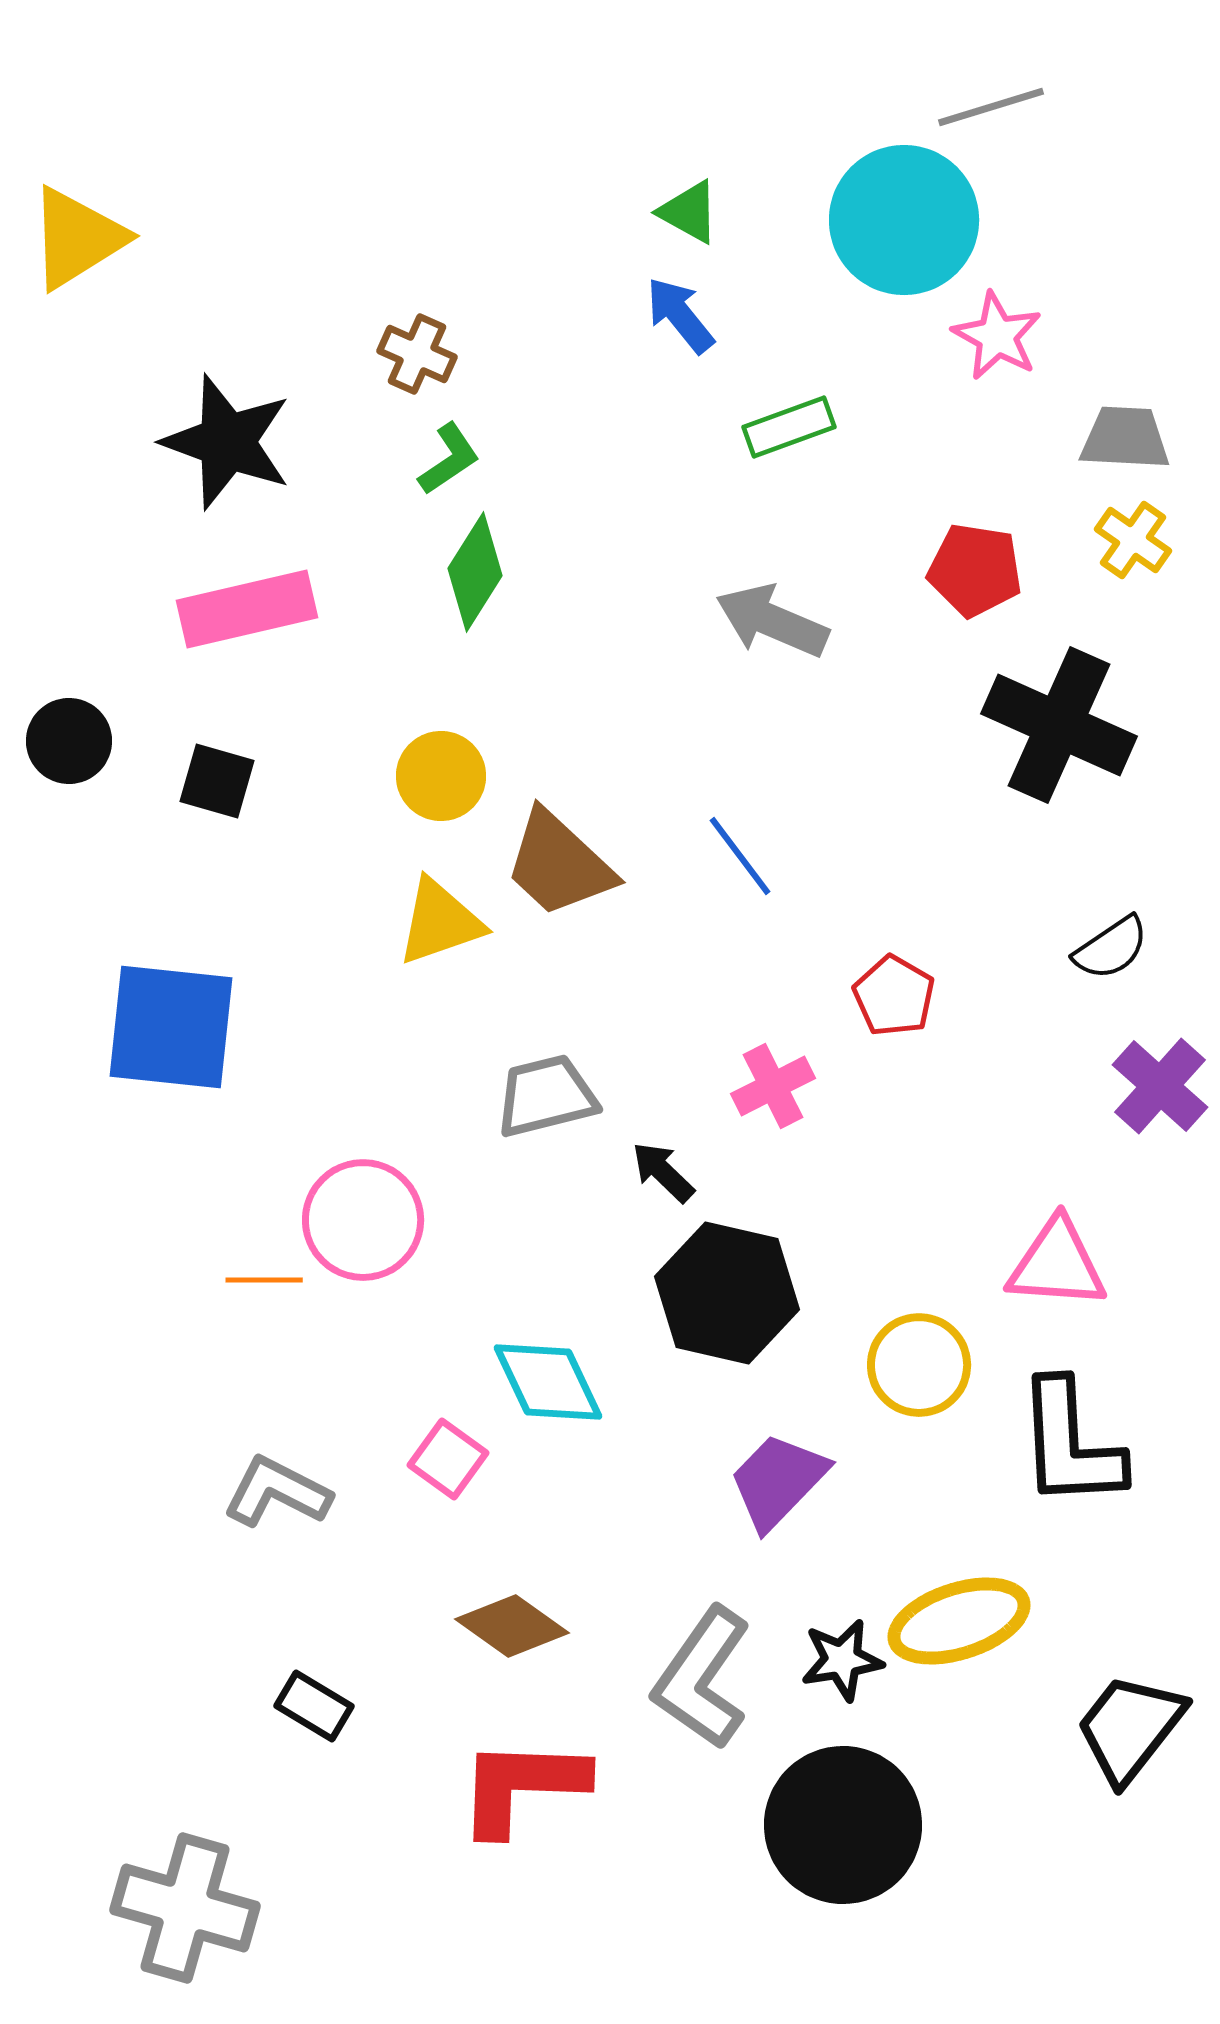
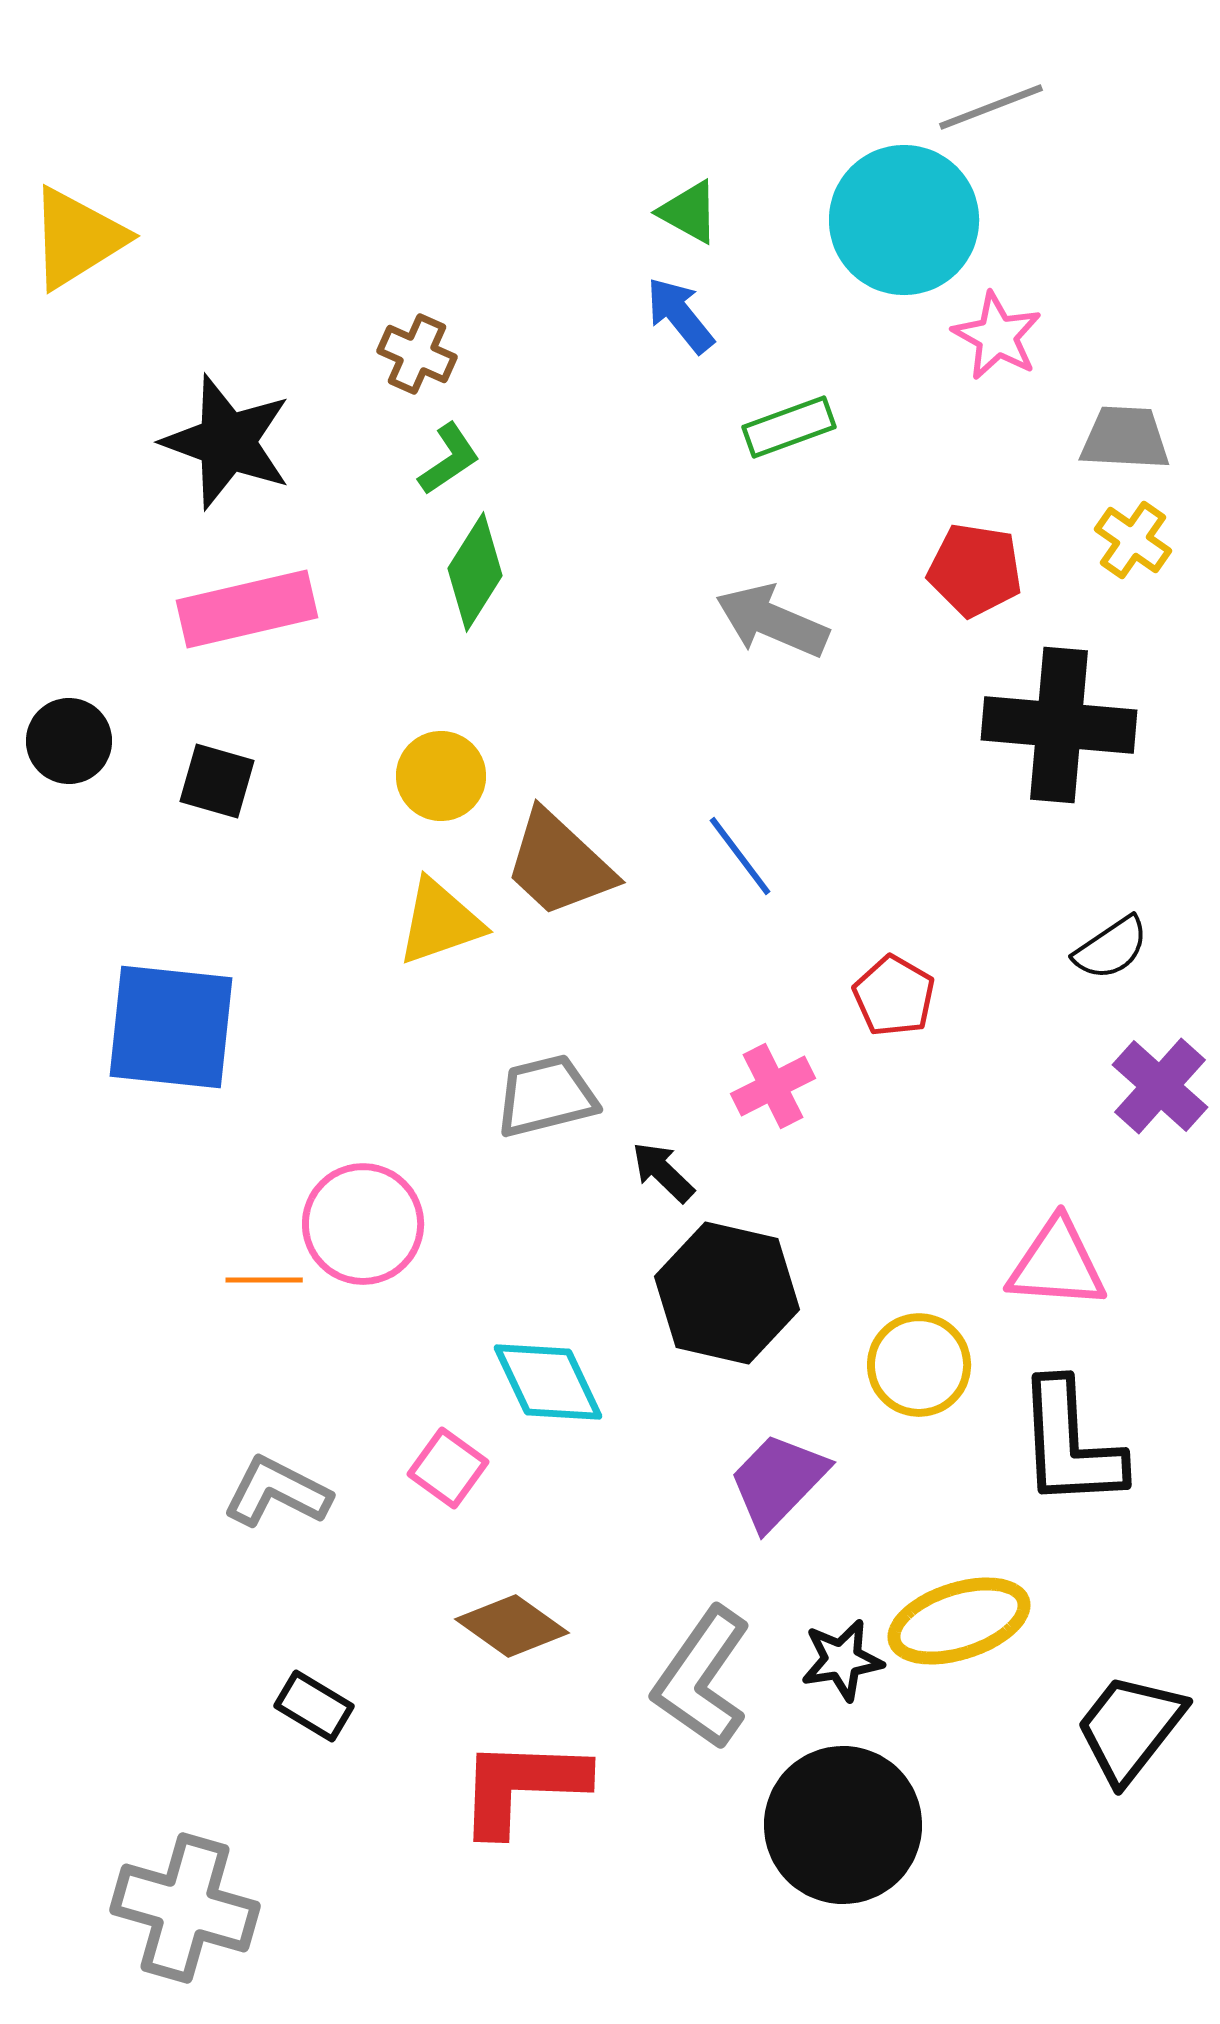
gray line at (991, 107): rotated 4 degrees counterclockwise
black cross at (1059, 725): rotated 19 degrees counterclockwise
pink circle at (363, 1220): moved 4 px down
pink square at (448, 1459): moved 9 px down
